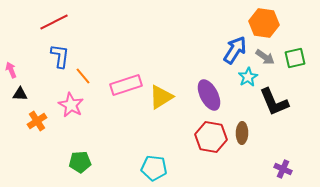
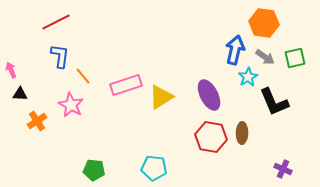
red line: moved 2 px right
blue arrow: rotated 20 degrees counterclockwise
green pentagon: moved 14 px right, 8 px down; rotated 10 degrees clockwise
